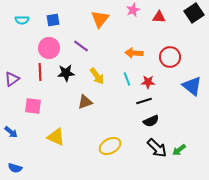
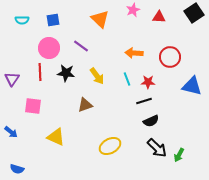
orange triangle: rotated 24 degrees counterclockwise
black star: rotated 12 degrees clockwise
purple triangle: rotated 21 degrees counterclockwise
blue triangle: rotated 25 degrees counterclockwise
brown triangle: moved 3 px down
green arrow: moved 5 px down; rotated 24 degrees counterclockwise
blue semicircle: moved 2 px right, 1 px down
